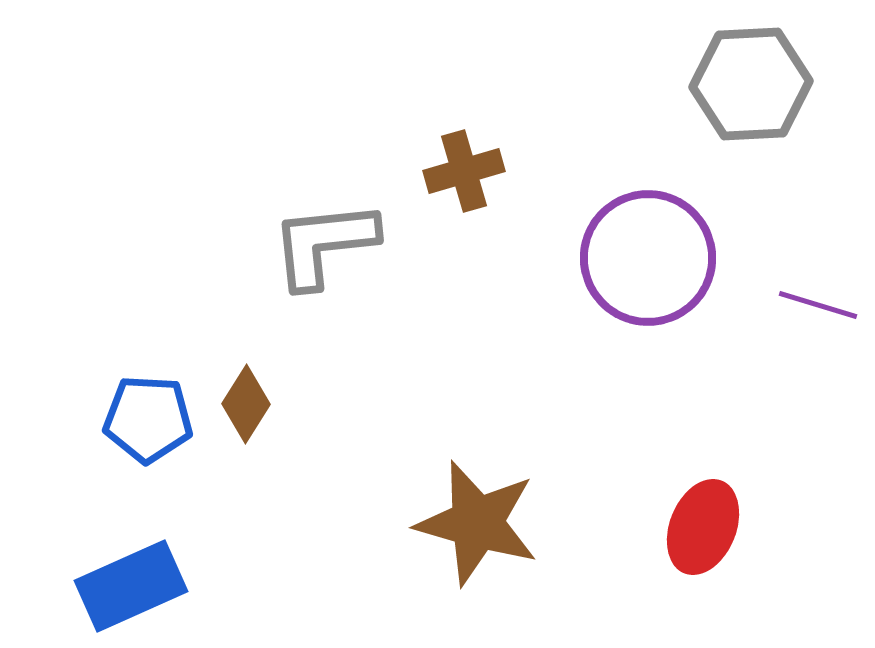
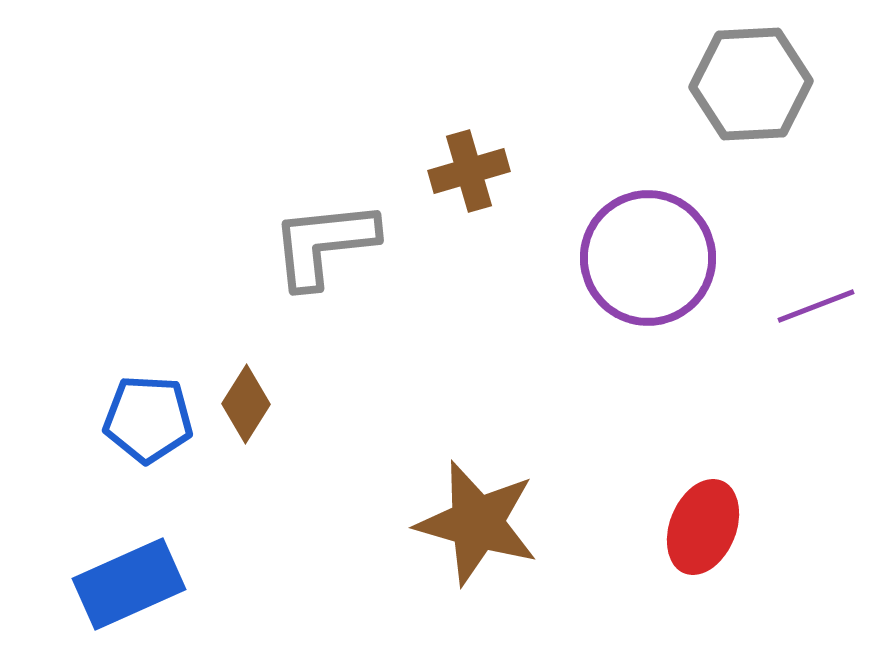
brown cross: moved 5 px right
purple line: moved 2 px left, 1 px down; rotated 38 degrees counterclockwise
blue rectangle: moved 2 px left, 2 px up
